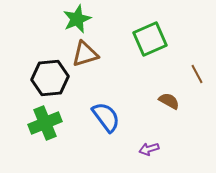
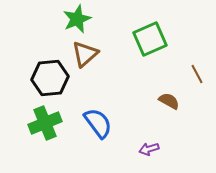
brown triangle: rotated 24 degrees counterclockwise
blue semicircle: moved 8 px left, 6 px down
